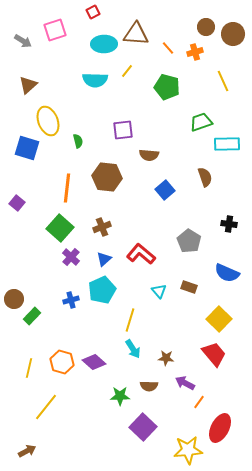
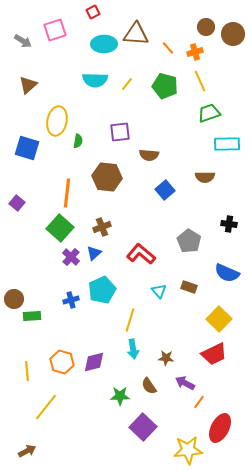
yellow line at (127, 71): moved 13 px down
yellow line at (223, 81): moved 23 px left
green pentagon at (167, 87): moved 2 px left, 1 px up
yellow ellipse at (48, 121): moved 9 px right; rotated 32 degrees clockwise
green trapezoid at (201, 122): moved 8 px right, 9 px up
purple square at (123, 130): moved 3 px left, 2 px down
green semicircle at (78, 141): rotated 24 degrees clockwise
brown semicircle at (205, 177): rotated 108 degrees clockwise
orange line at (67, 188): moved 5 px down
blue triangle at (104, 259): moved 10 px left, 6 px up
green rectangle at (32, 316): rotated 42 degrees clockwise
cyan arrow at (133, 349): rotated 24 degrees clockwise
red trapezoid at (214, 354): rotated 104 degrees clockwise
purple diamond at (94, 362): rotated 55 degrees counterclockwise
yellow line at (29, 368): moved 2 px left, 3 px down; rotated 18 degrees counterclockwise
brown semicircle at (149, 386): rotated 54 degrees clockwise
